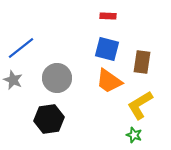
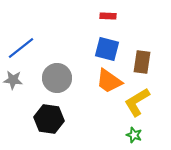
gray star: rotated 18 degrees counterclockwise
yellow L-shape: moved 3 px left, 3 px up
black hexagon: rotated 16 degrees clockwise
